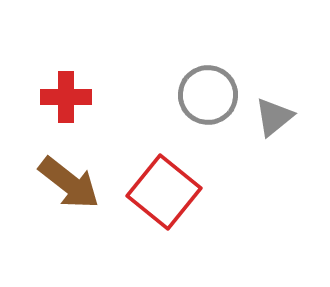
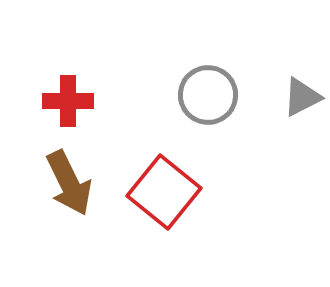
red cross: moved 2 px right, 4 px down
gray triangle: moved 28 px right, 20 px up; rotated 12 degrees clockwise
brown arrow: rotated 26 degrees clockwise
